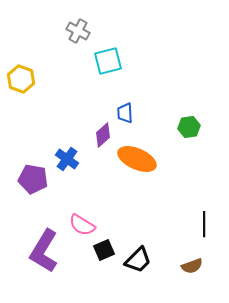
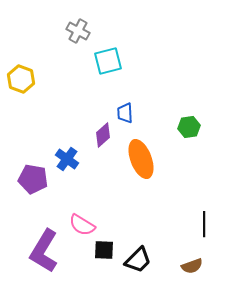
orange ellipse: moved 4 px right; rotated 45 degrees clockwise
black square: rotated 25 degrees clockwise
